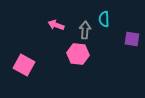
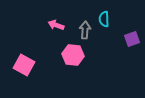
purple square: rotated 28 degrees counterclockwise
pink hexagon: moved 5 px left, 1 px down
